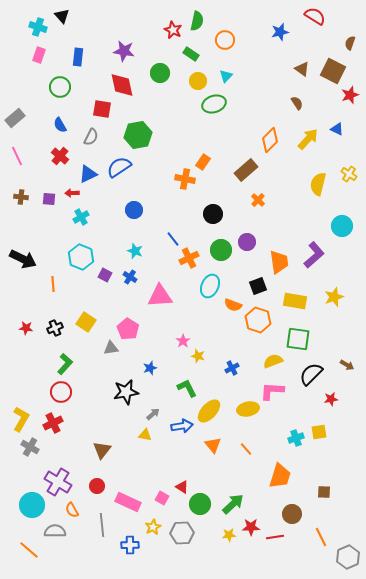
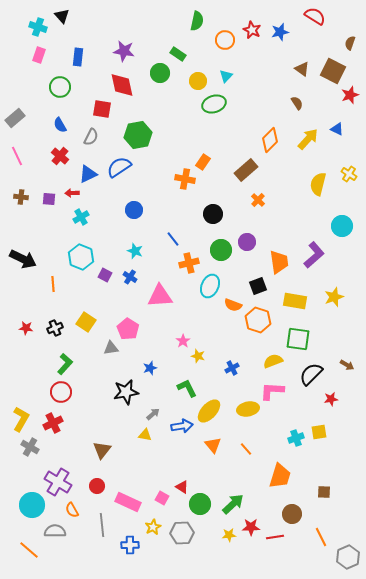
red star at (173, 30): moved 79 px right
green rectangle at (191, 54): moved 13 px left
orange cross at (189, 258): moved 5 px down; rotated 12 degrees clockwise
